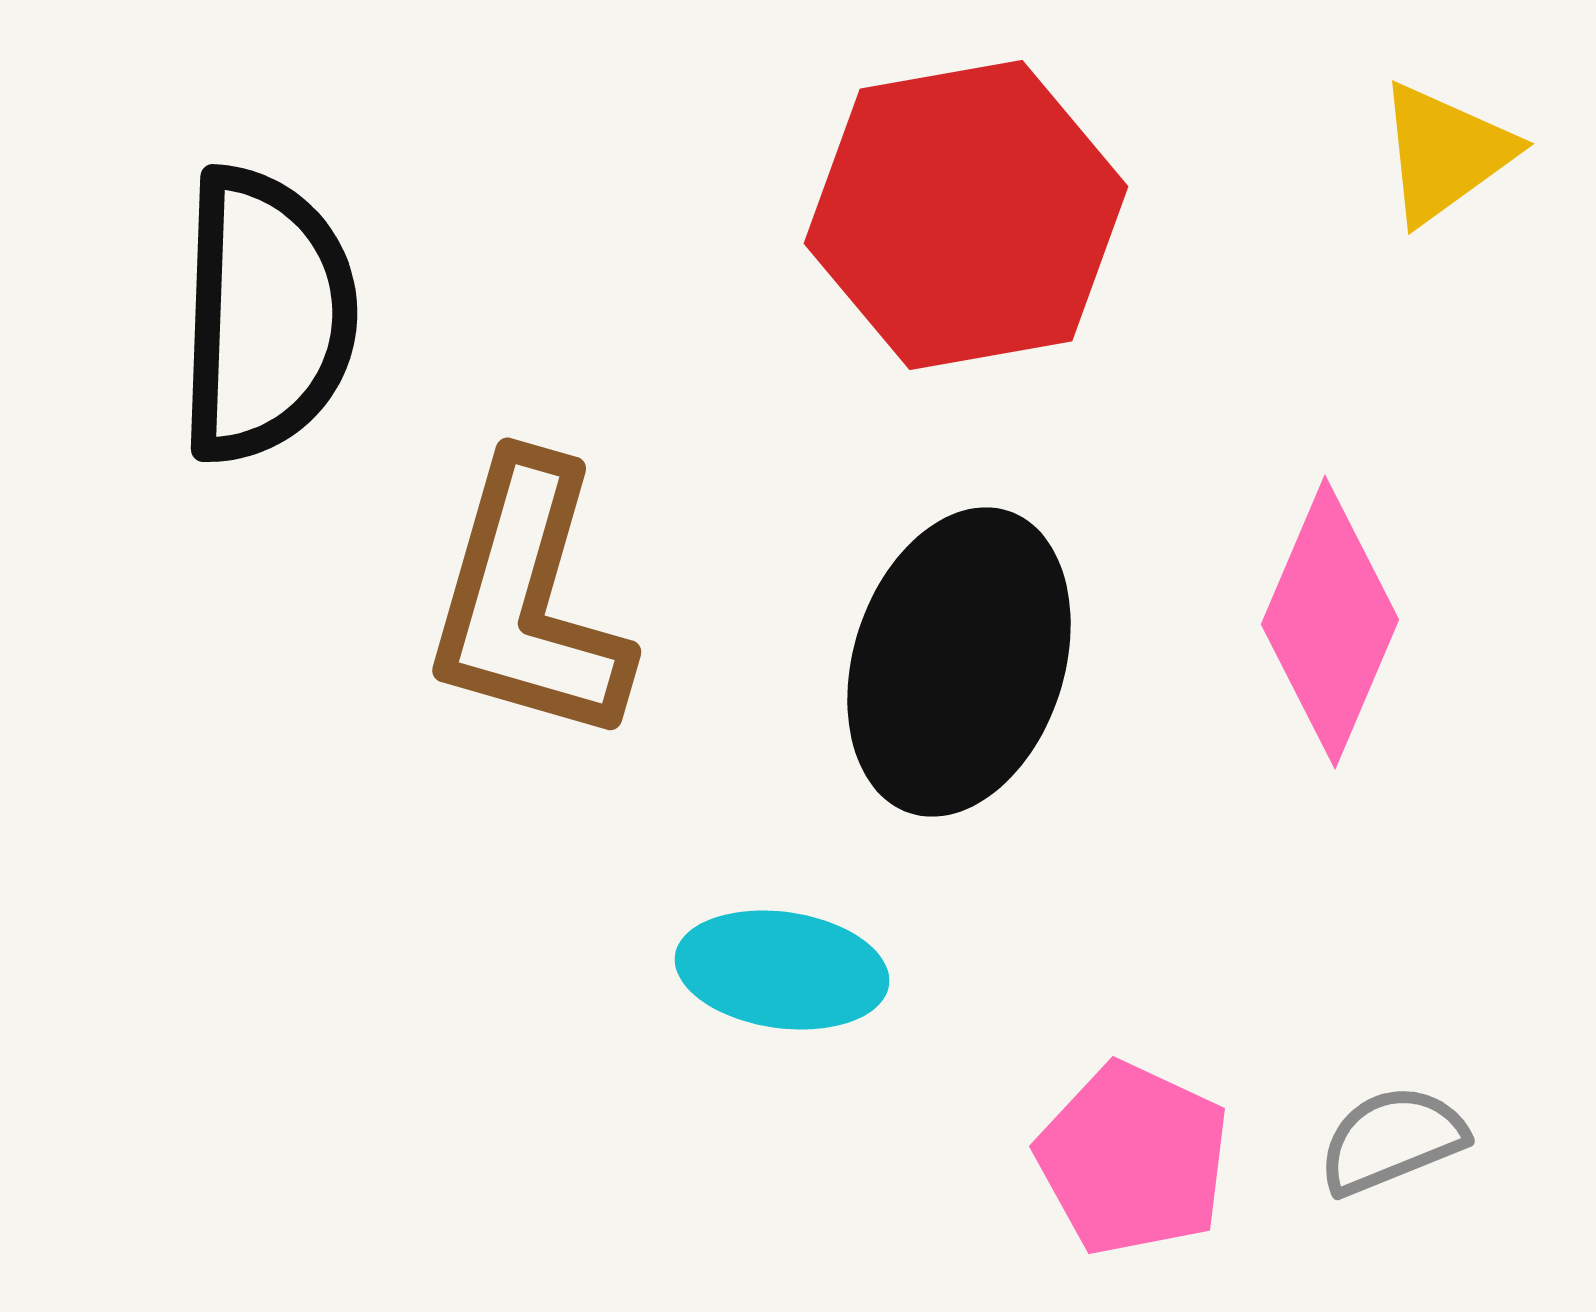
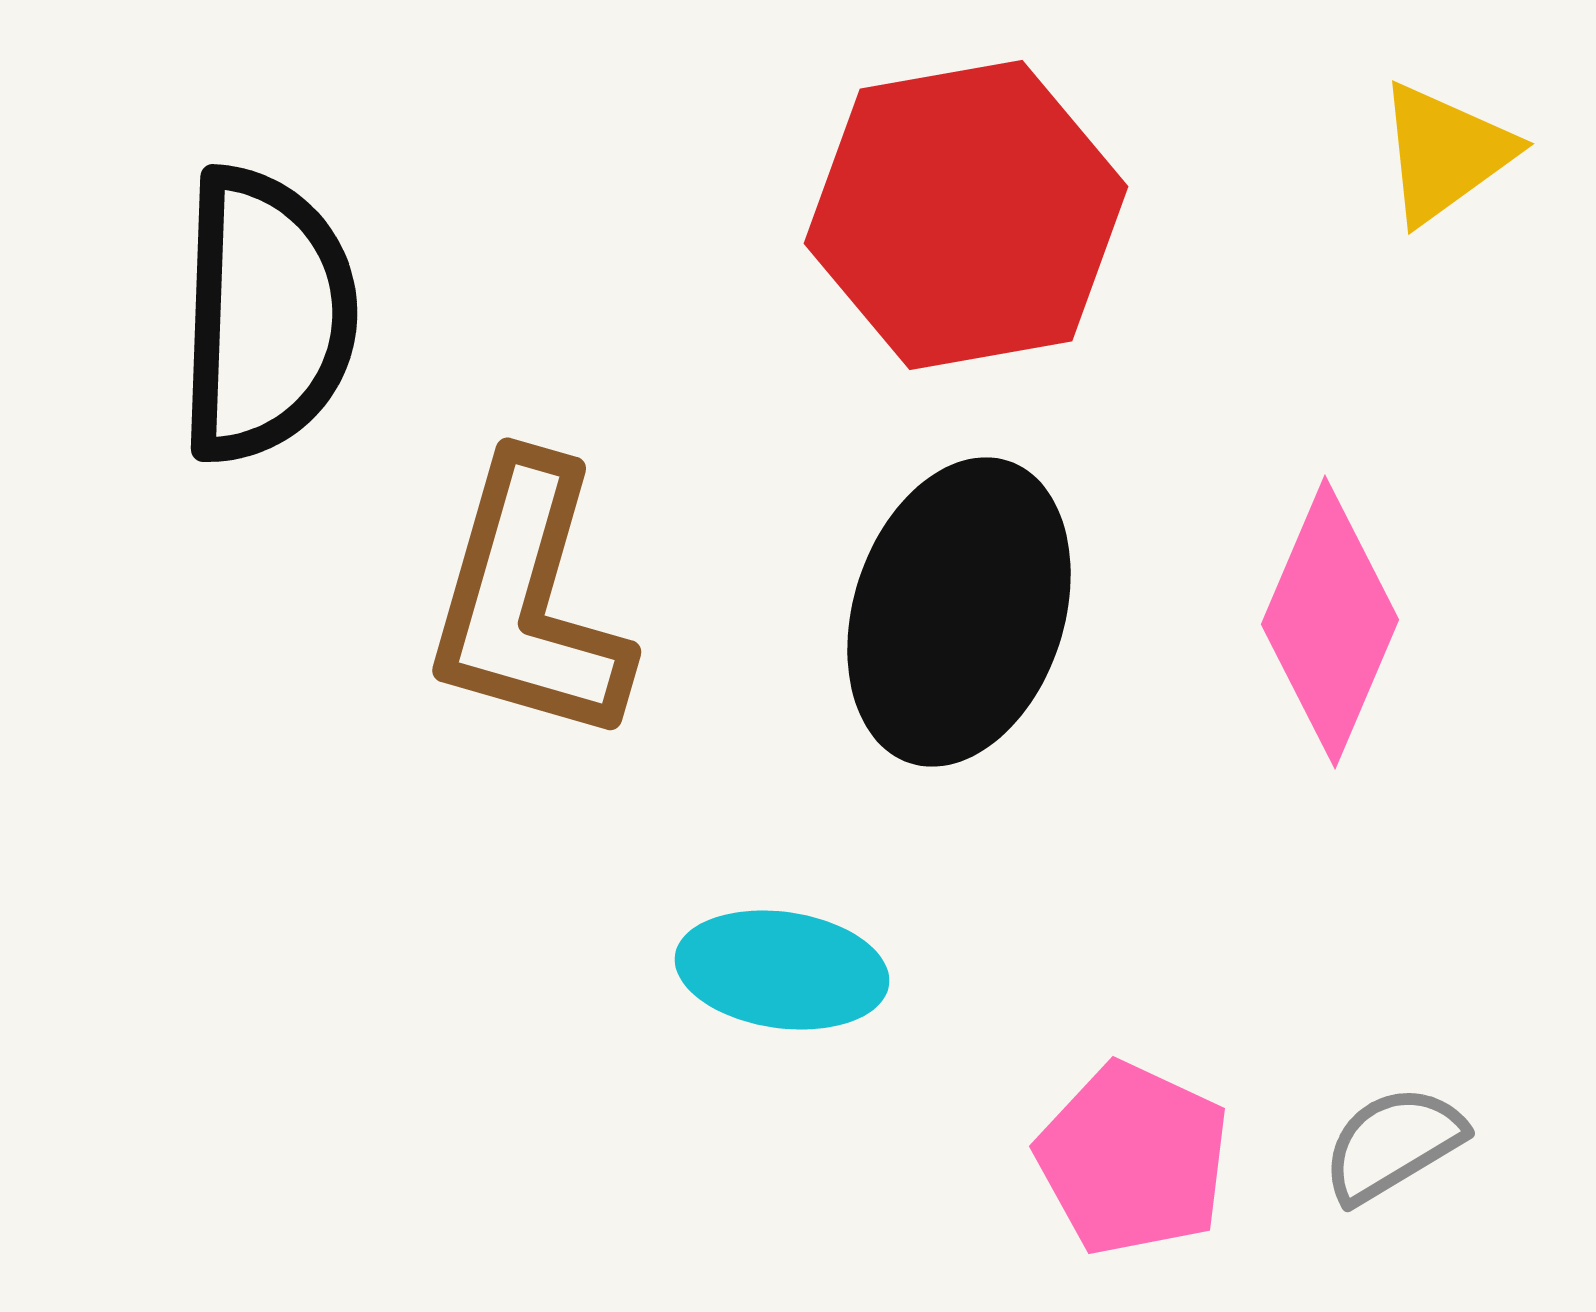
black ellipse: moved 50 px up
gray semicircle: moved 1 px right, 4 px down; rotated 9 degrees counterclockwise
